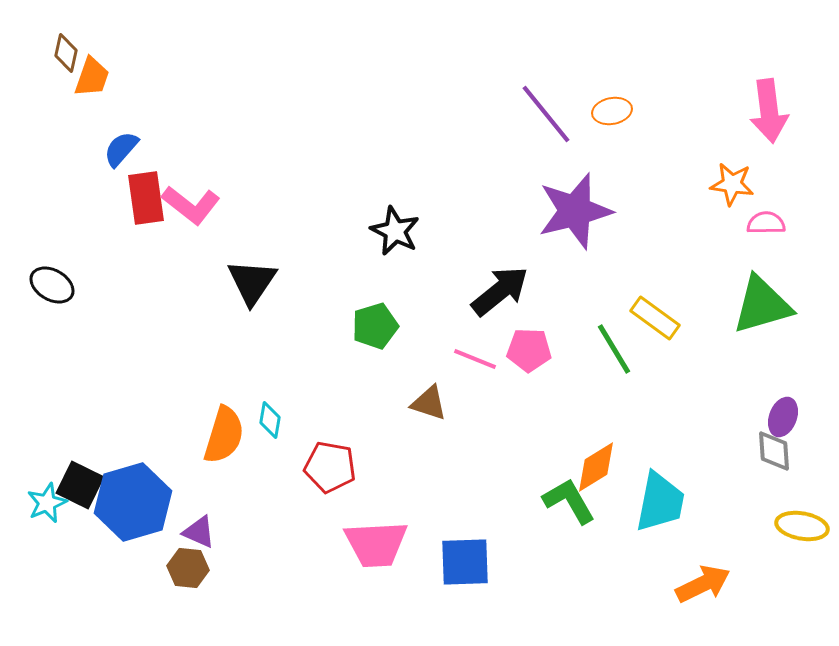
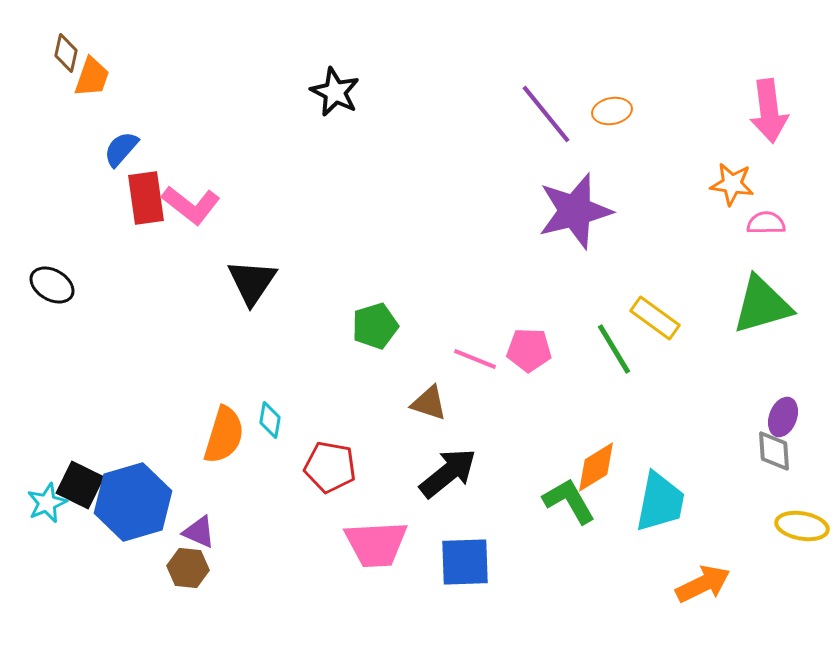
black star: moved 60 px left, 139 px up
black arrow: moved 52 px left, 182 px down
